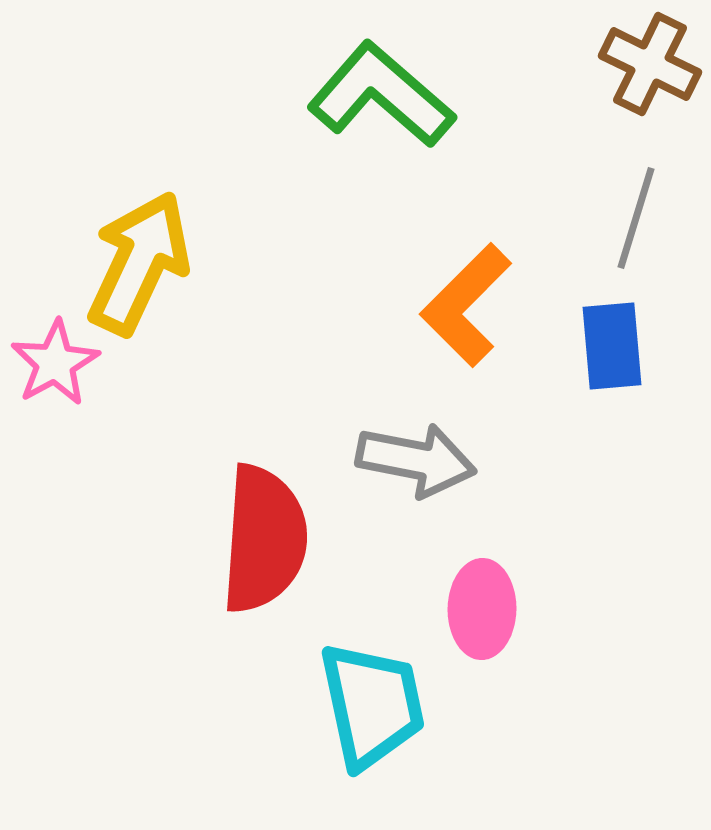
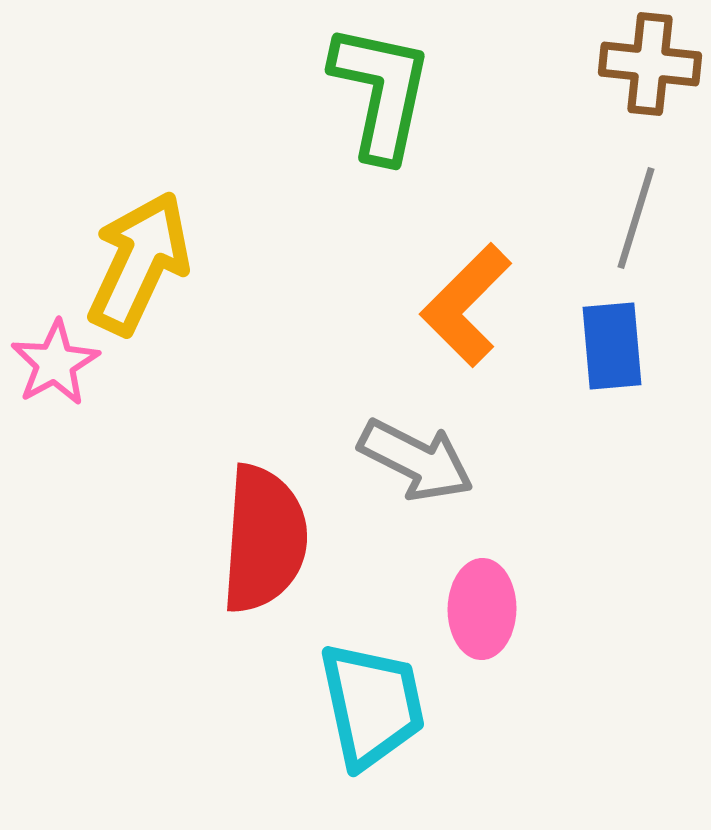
brown cross: rotated 20 degrees counterclockwise
green L-shape: moved 3 px up; rotated 61 degrees clockwise
gray arrow: rotated 16 degrees clockwise
